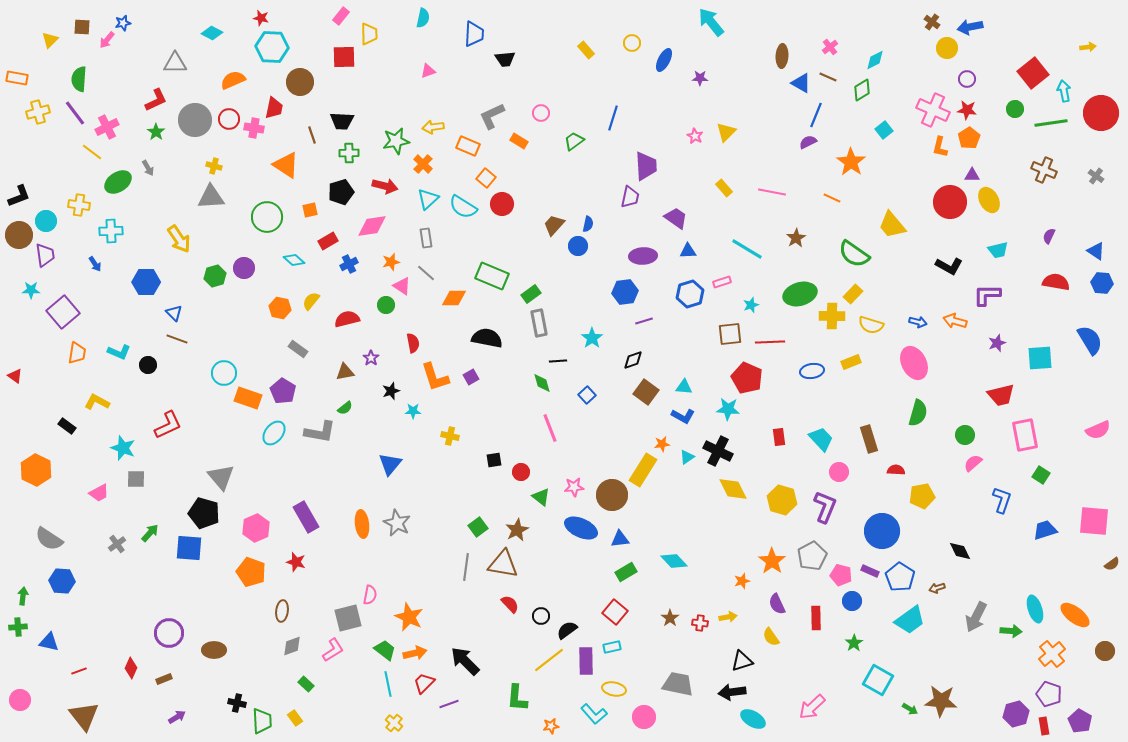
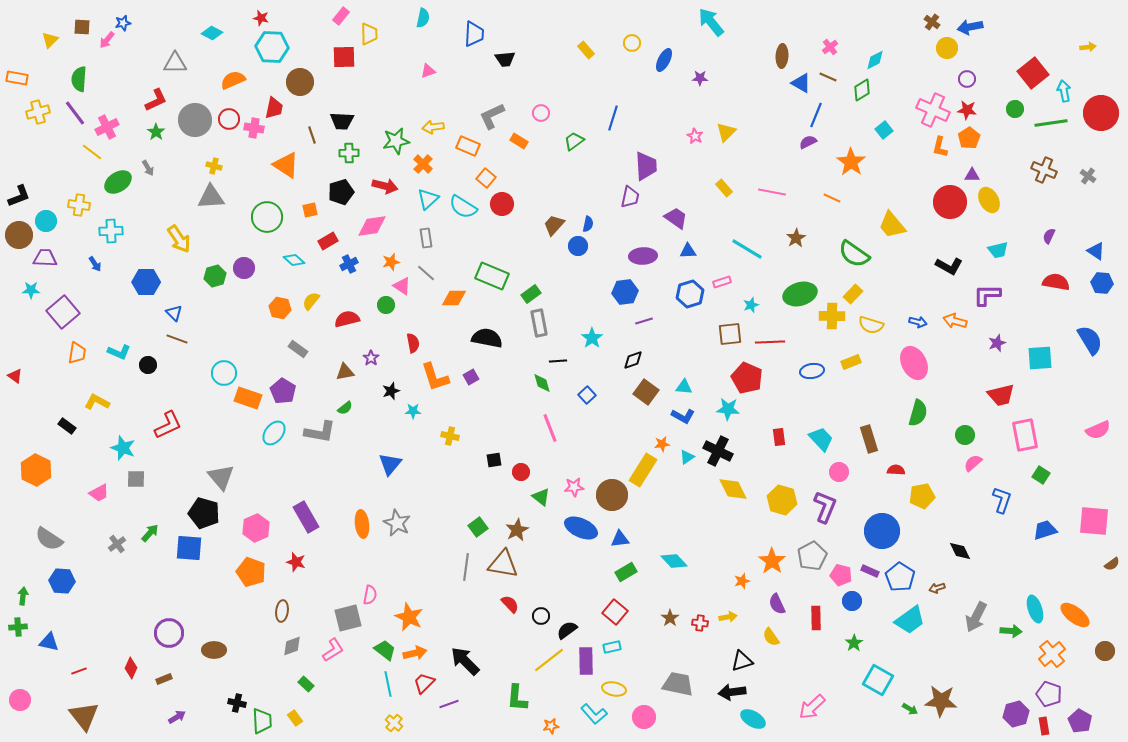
gray cross at (1096, 176): moved 8 px left
purple trapezoid at (45, 255): moved 3 px down; rotated 80 degrees counterclockwise
